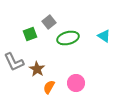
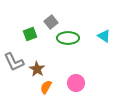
gray square: moved 2 px right
green ellipse: rotated 15 degrees clockwise
orange semicircle: moved 3 px left
